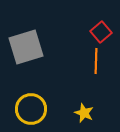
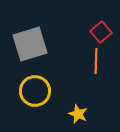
gray square: moved 4 px right, 3 px up
yellow circle: moved 4 px right, 18 px up
yellow star: moved 6 px left, 1 px down
